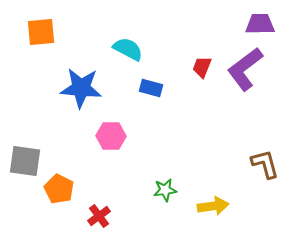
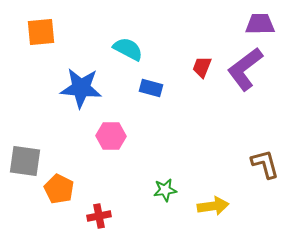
red cross: rotated 25 degrees clockwise
